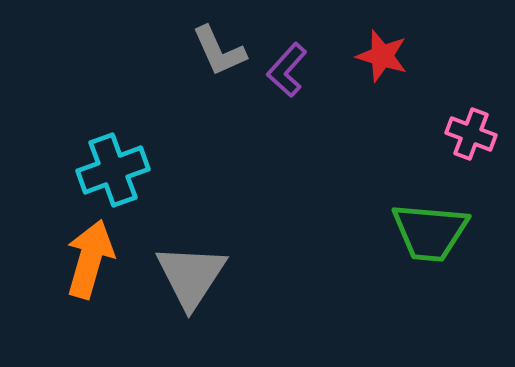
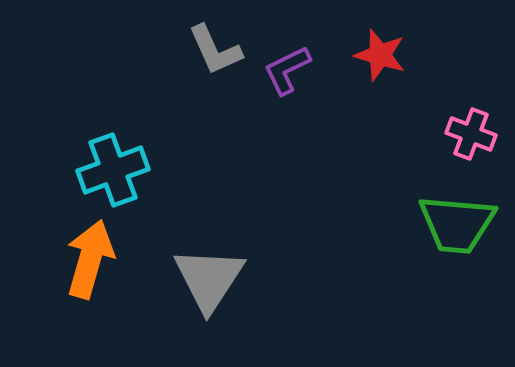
gray L-shape: moved 4 px left, 1 px up
red star: moved 2 px left, 1 px up
purple L-shape: rotated 22 degrees clockwise
green trapezoid: moved 27 px right, 8 px up
gray triangle: moved 18 px right, 3 px down
